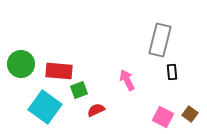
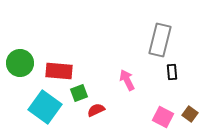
green circle: moved 1 px left, 1 px up
green square: moved 3 px down
